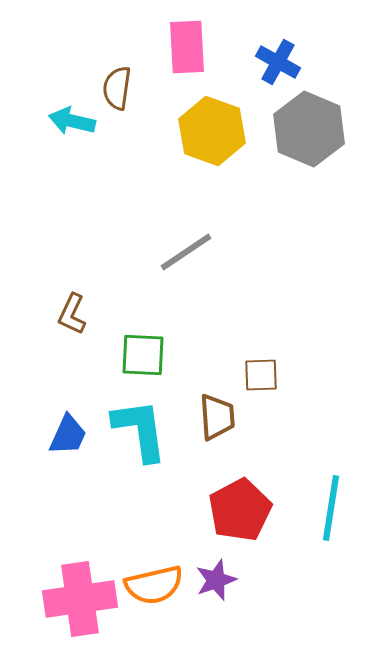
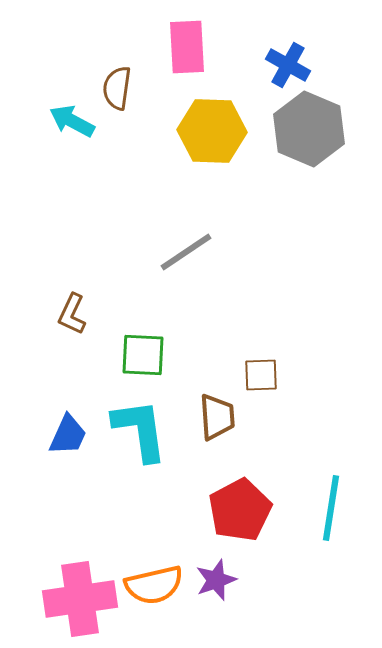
blue cross: moved 10 px right, 3 px down
cyan arrow: rotated 15 degrees clockwise
yellow hexagon: rotated 18 degrees counterclockwise
